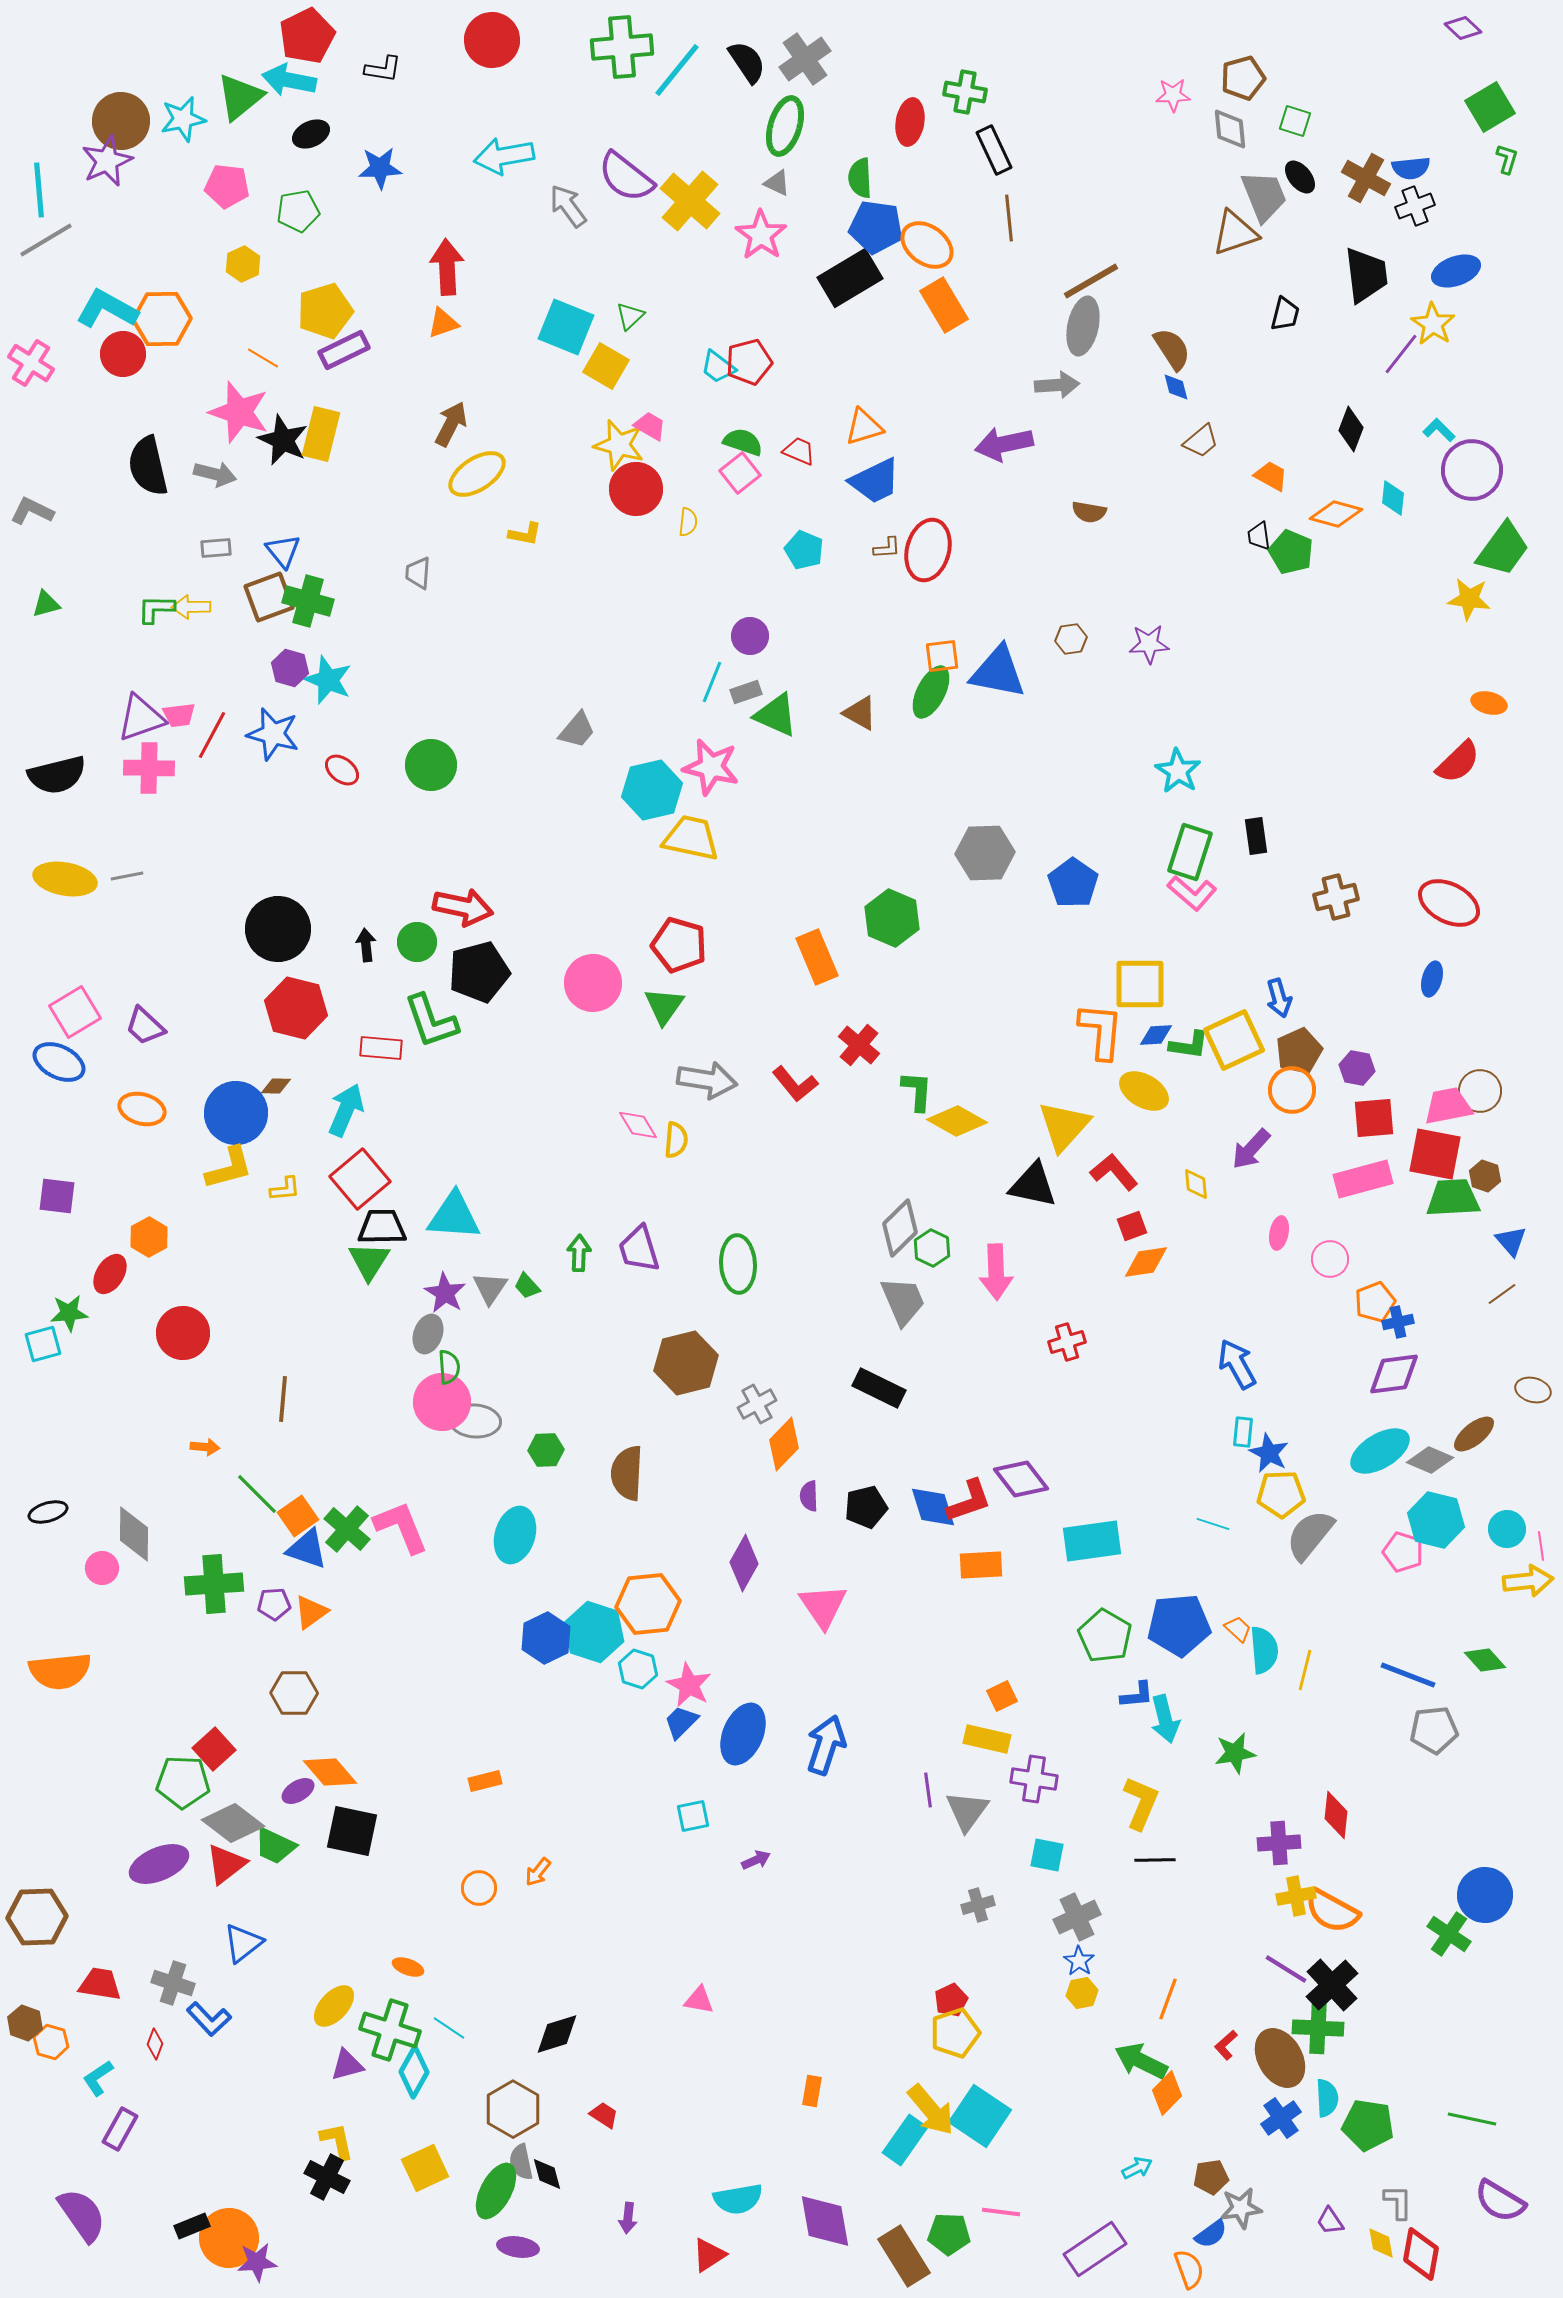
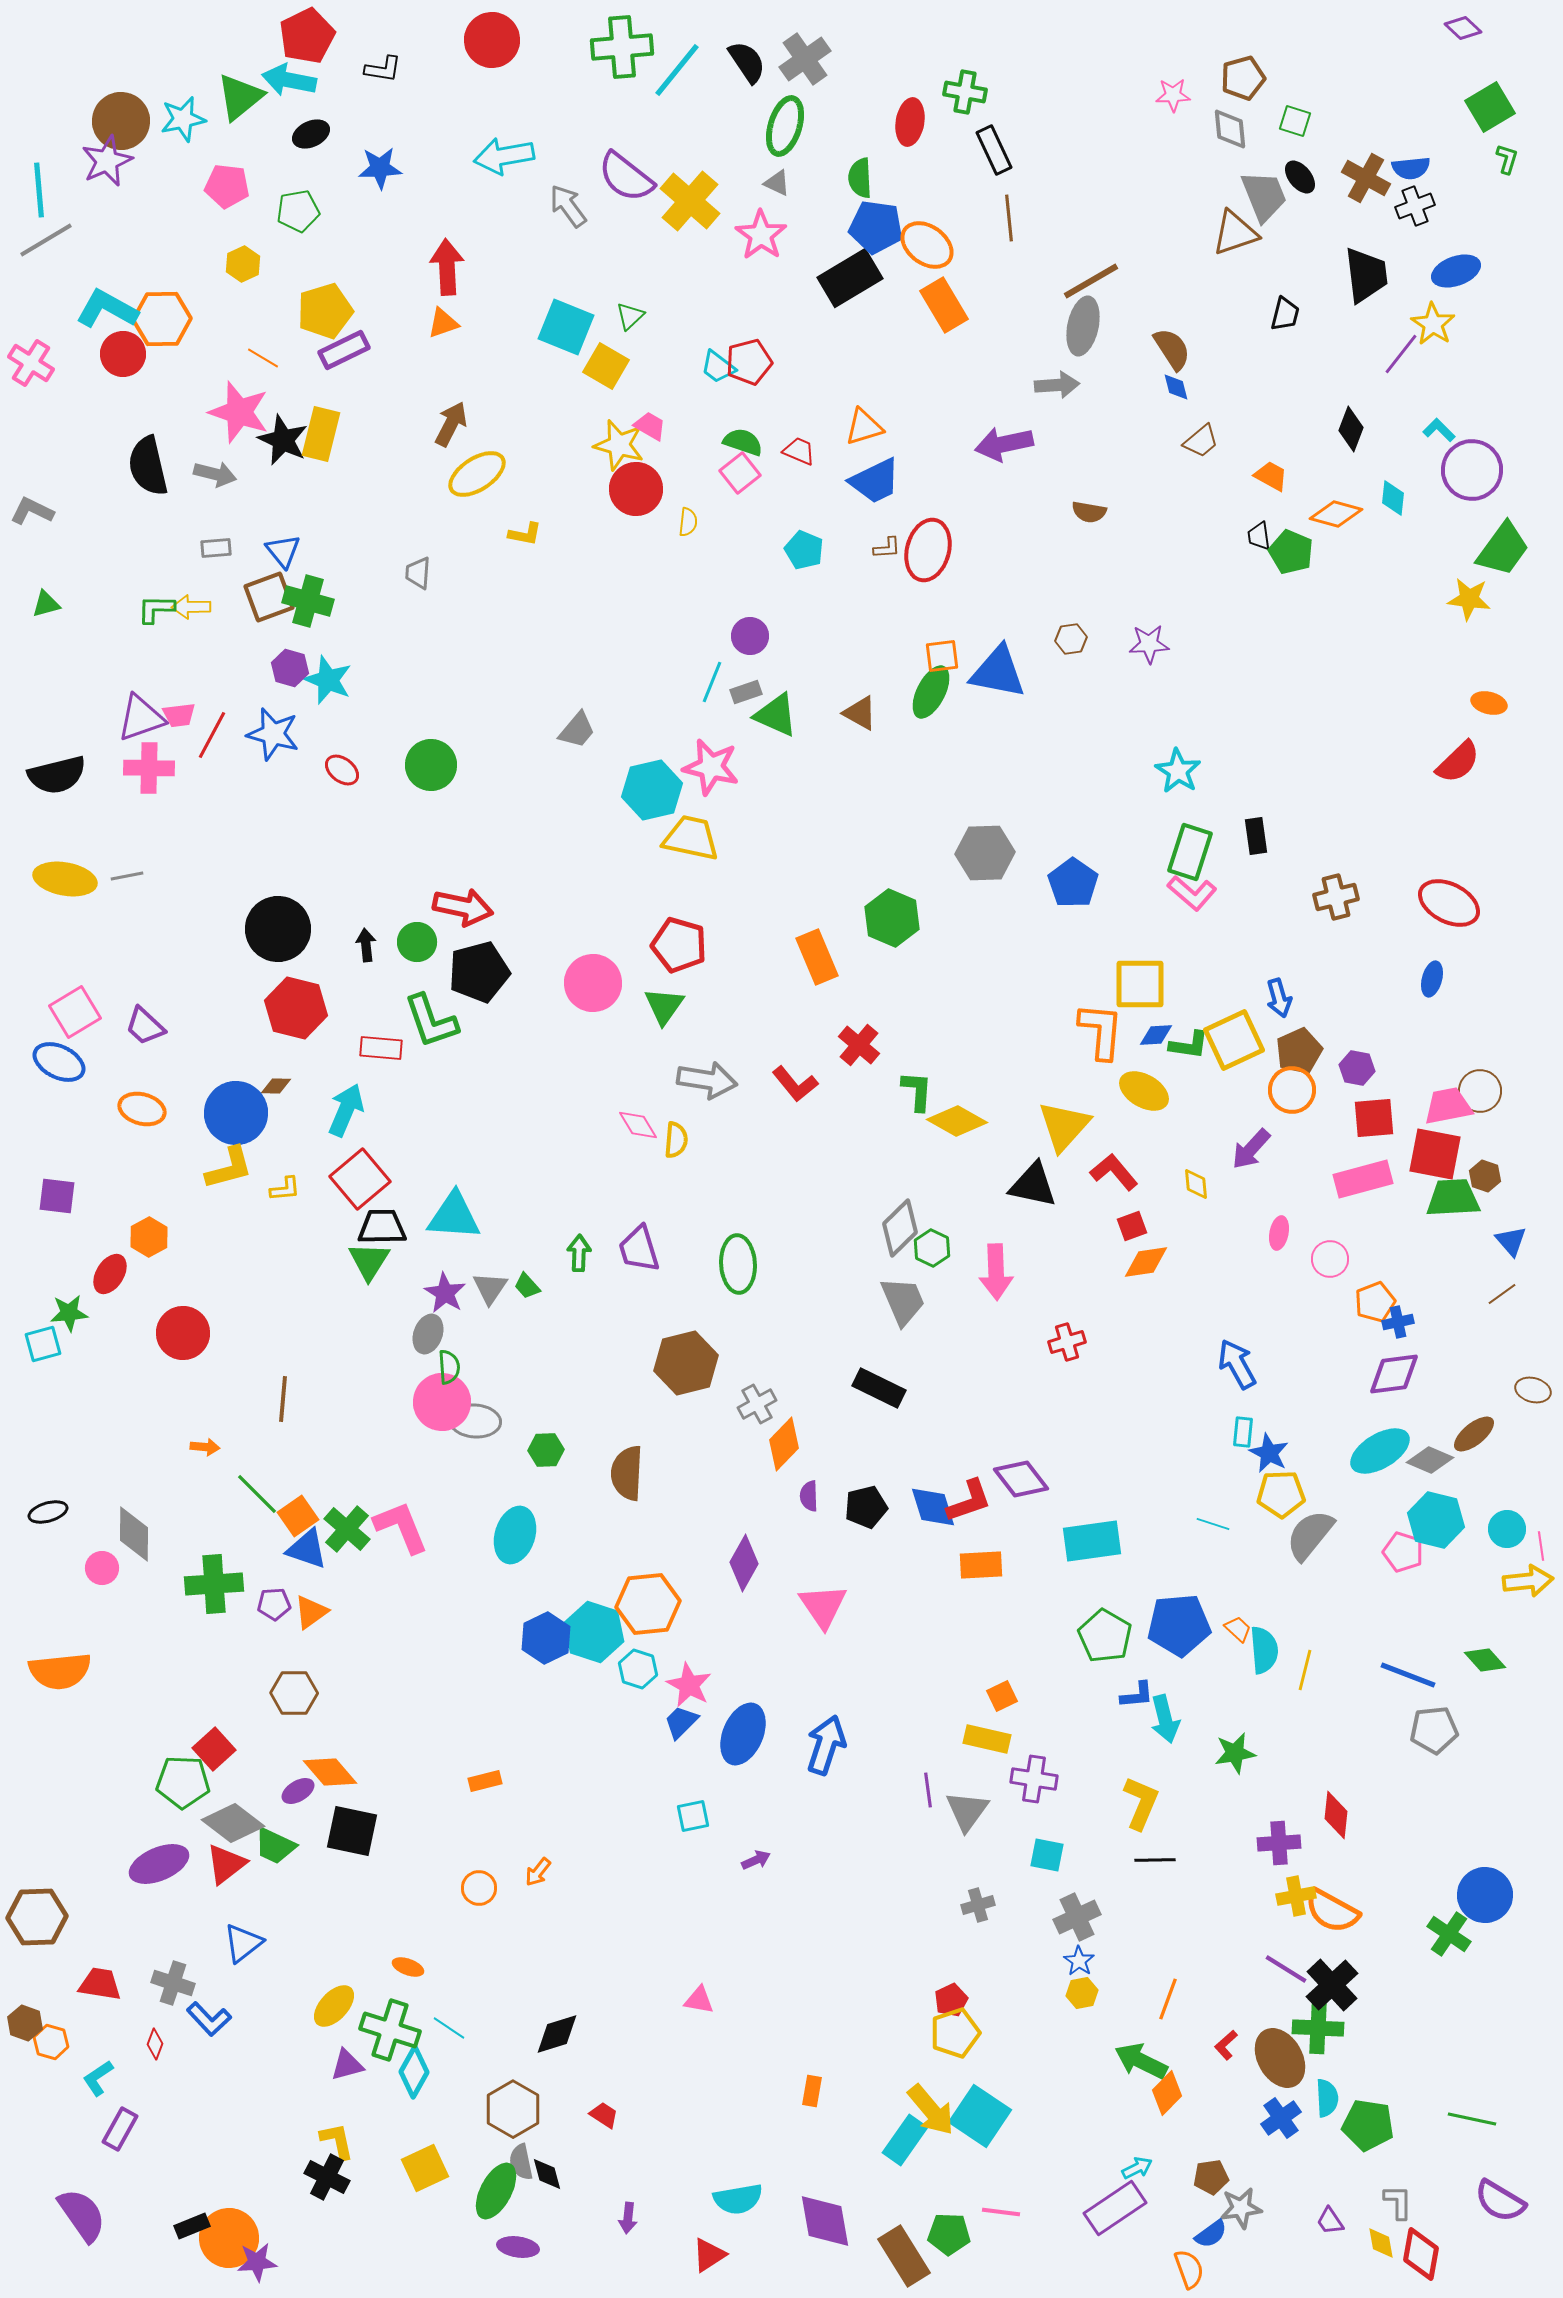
purple rectangle at (1095, 2249): moved 20 px right, 41 px up
